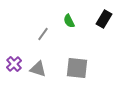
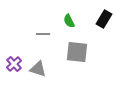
gray line: rotated 56 degrees clockwise
gray square: moved 16 px up
